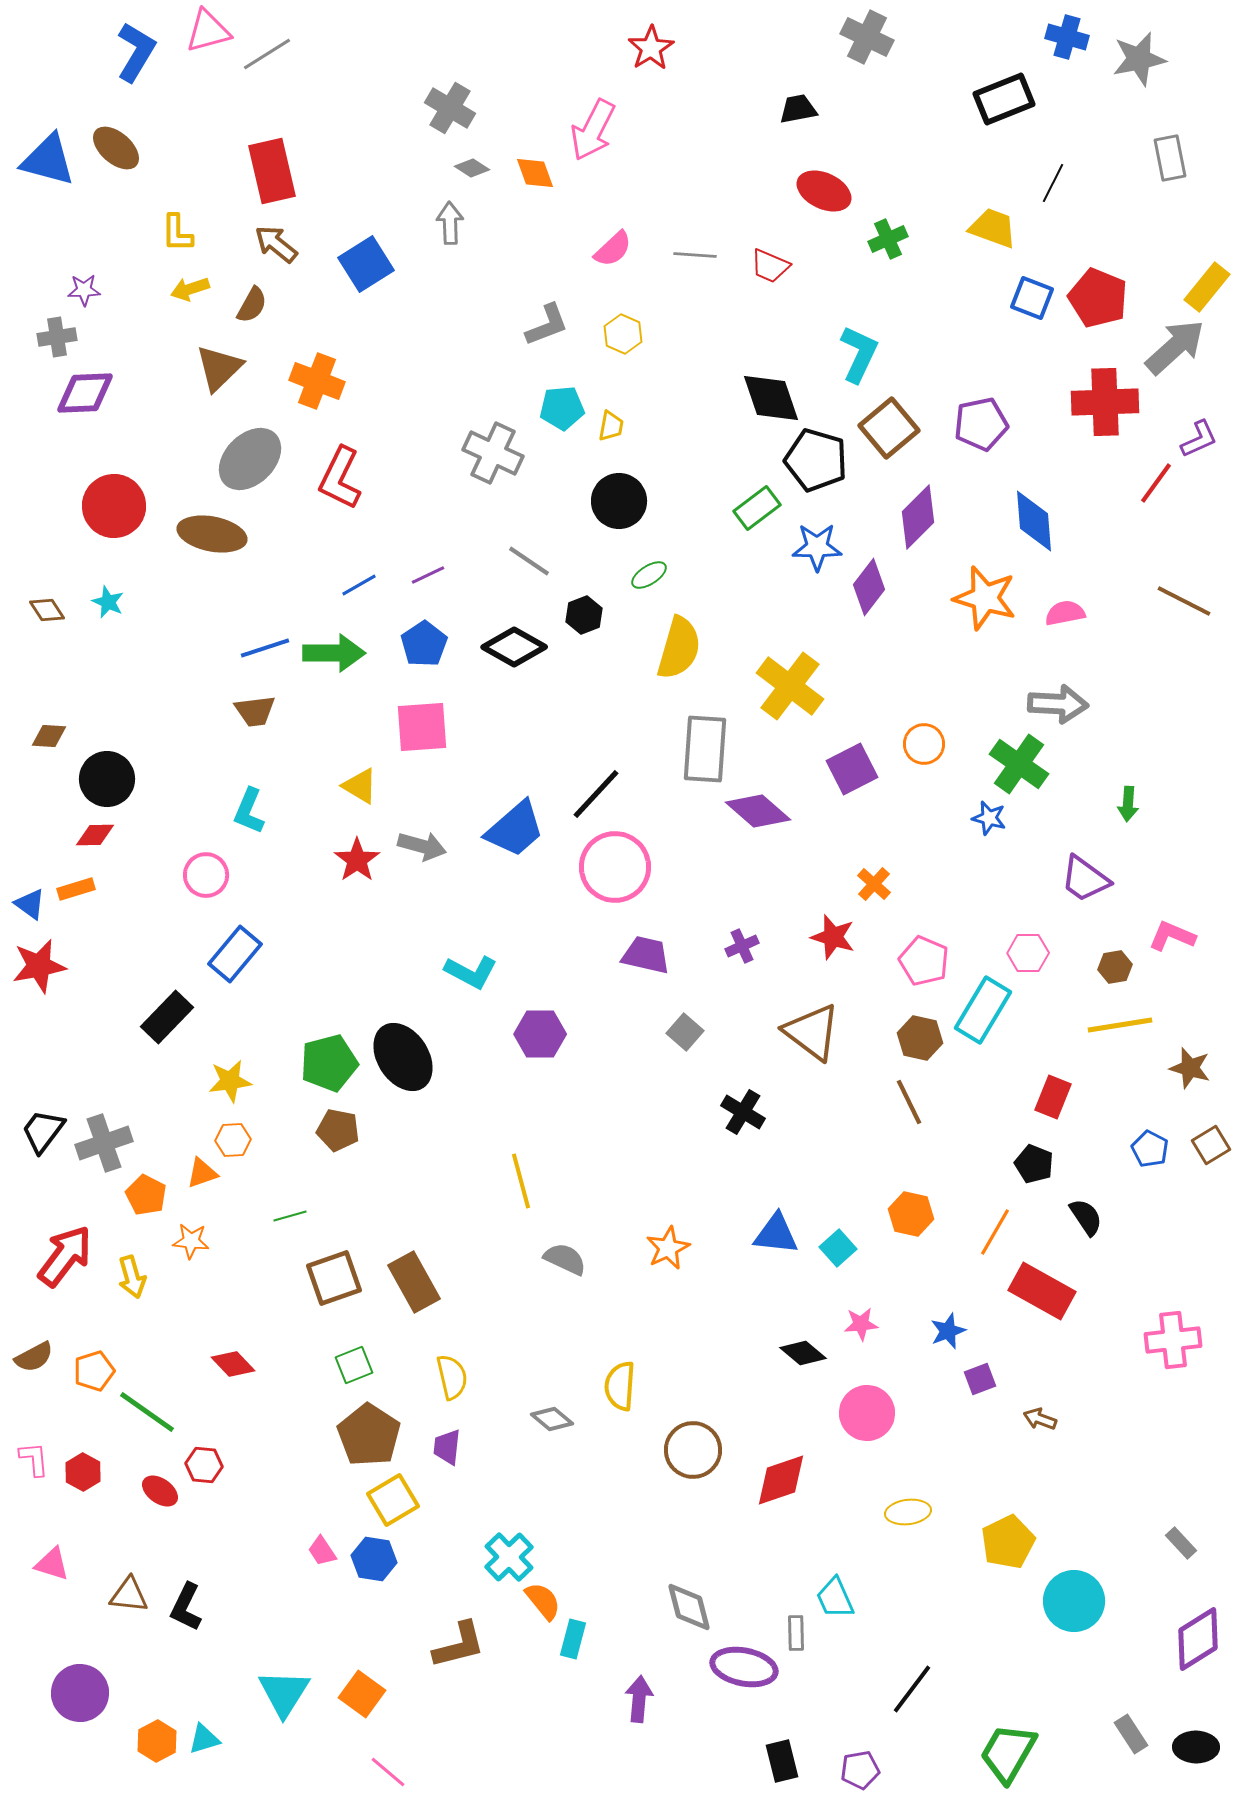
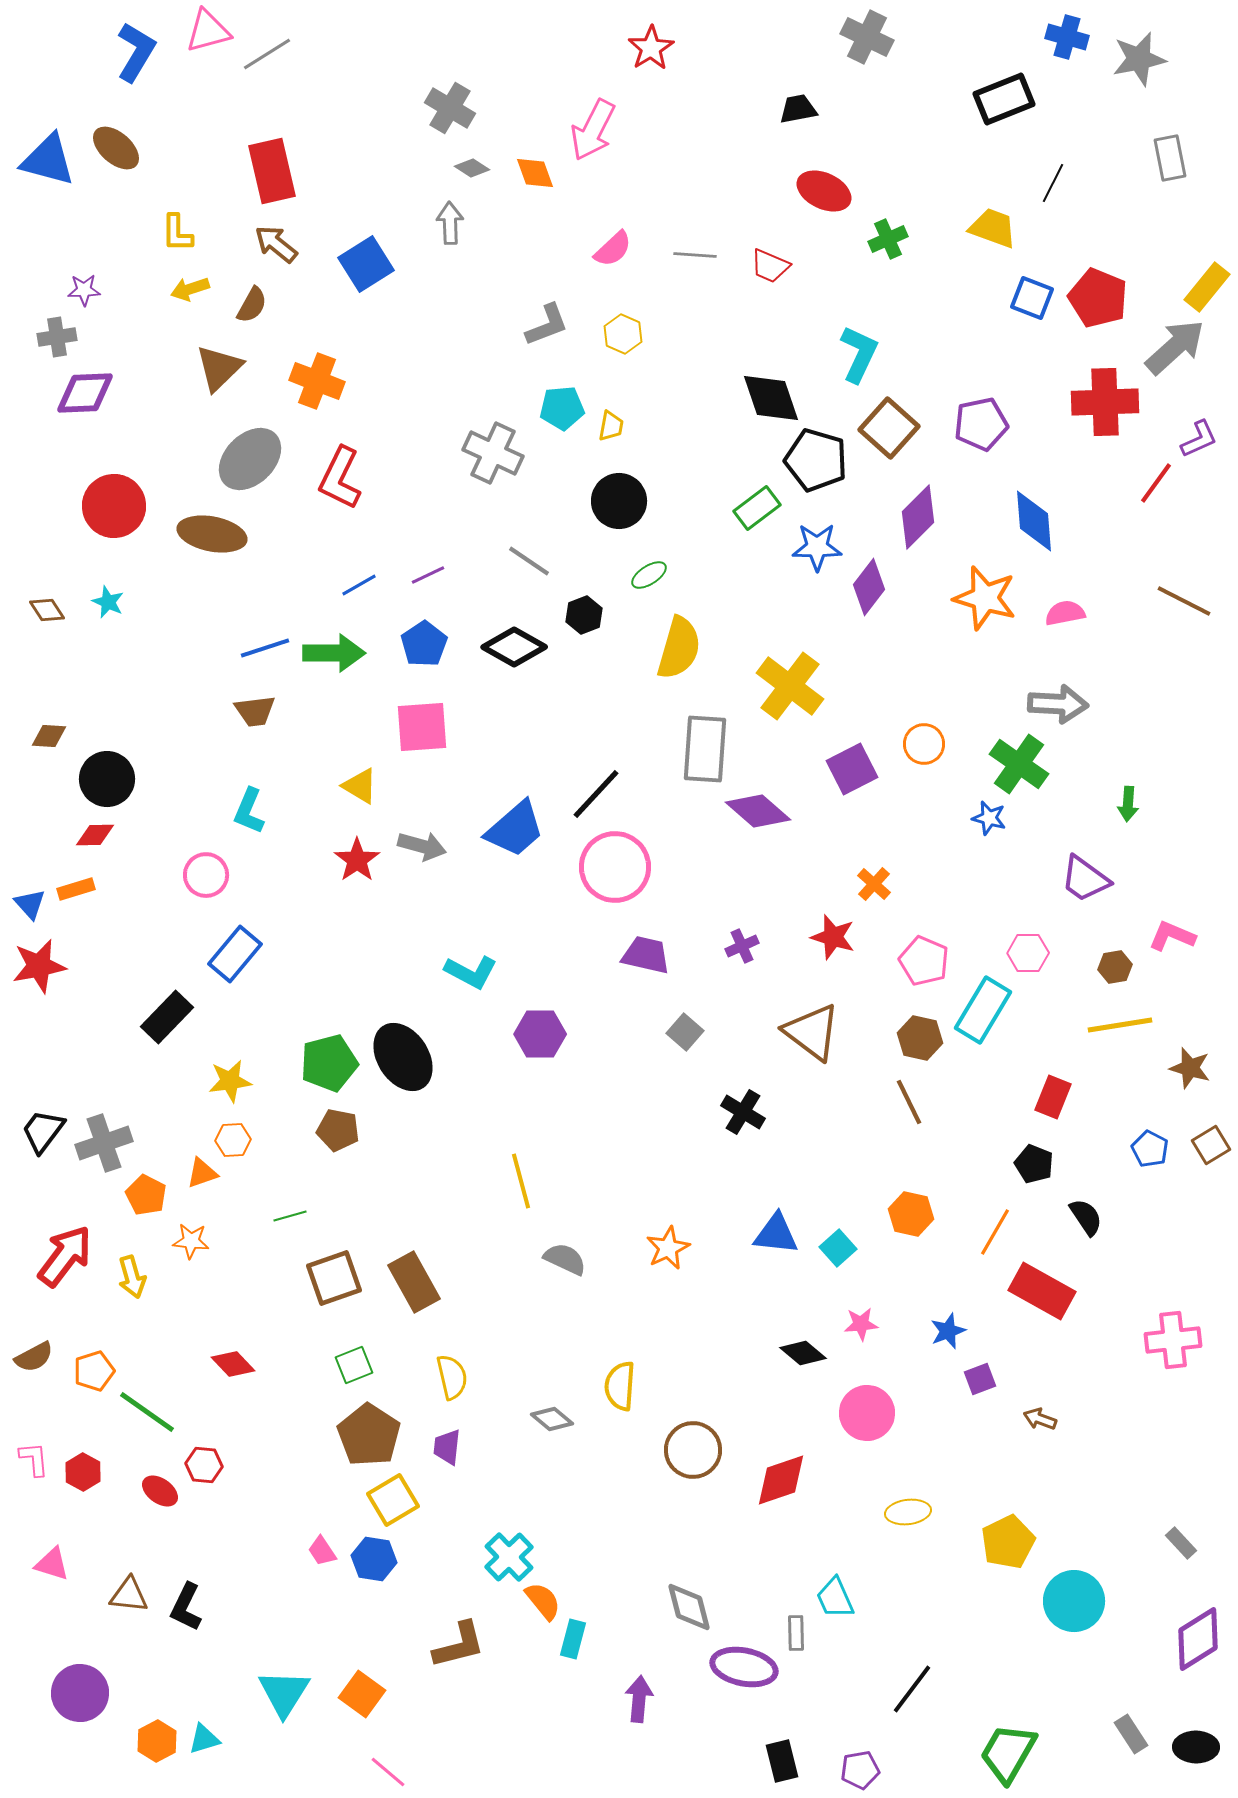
brown square at (889, 428): rotated 8 degrees counterclockwise
blue triangle at (30, 904): rotated 12 degrees clockwise
